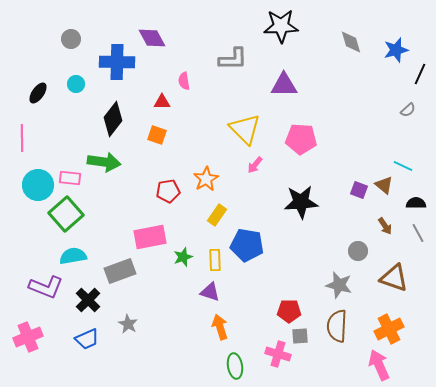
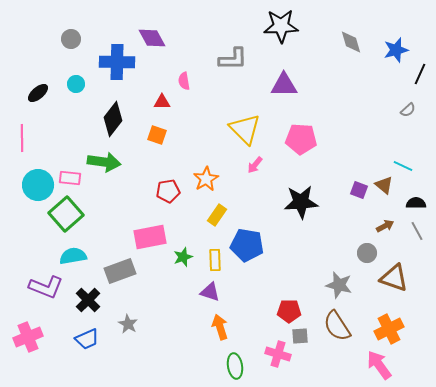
black ellipse at (38, 93): rotated 15 degrees clockwise
brown arrow at (385, 226): rotated 84 degrees counterclockwise
gray line at (418, 233): moved 1 px left, 2 px up
gray circle at (358, 251): moved 9 px right, 2 px down
brown semicircle at (337, 326): rotated 36 degrees counterclockwise
pink arrow at (379, 365): rotated 12 degrees counterclockwise
